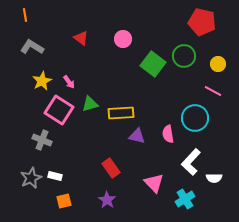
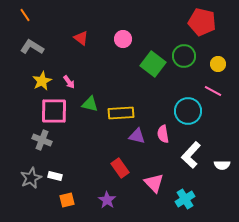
orange line: rotated 24 degrees counterclockwise
green triangle: rotated 30 degrees clockwise
pink square: moved 5 px left, 1 px down; rotated 32 degrees counterclockwise
cyan circle: moved 7 px left, 7 px up
pink semicircle: moved 5 px left
white L-shape: moved 7 px up
red rectangle: moved 9 px right
white semicircle: moved 8 px right, 13 px up
orange square: moved 3 px right, 1 px up
